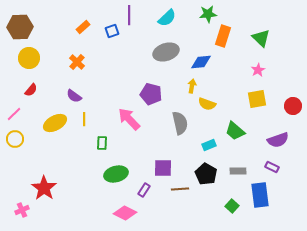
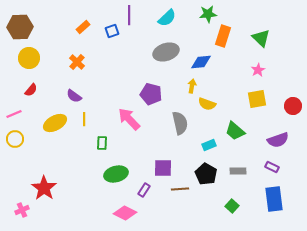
pink line at (14, 114): rotated 21 degrees clockwise
blue rectangle at (260, 195): moved 14 px right, 4 px down
